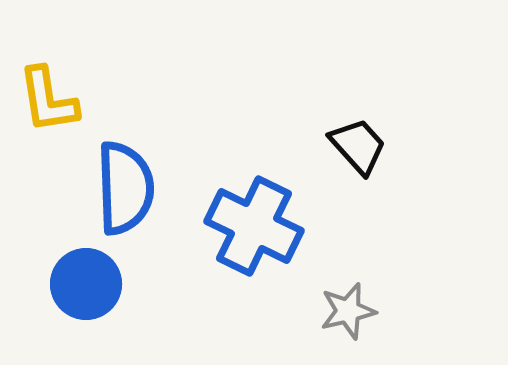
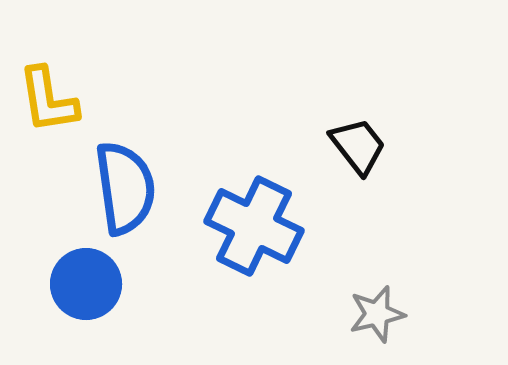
black trapezoid: rotated 4 degrees clockwise
blue semicircle: rotated 6 degrees counterclockwise
gray star: moved 29 px right, 3 px down
